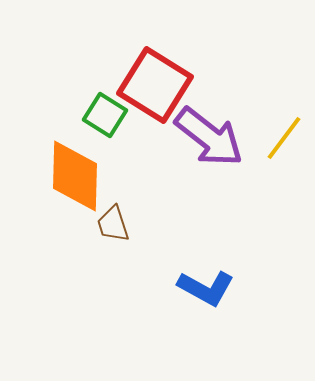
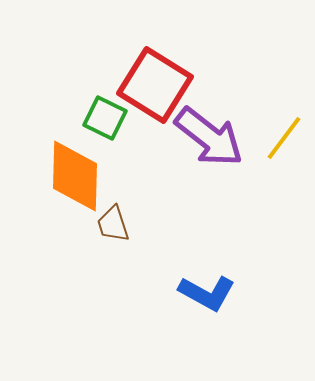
green square: moved 3 px down; rotated 6 degrees counterclockwise
blue L-shape: moved 1 px right, 5 px down
